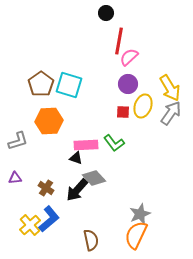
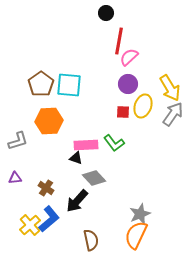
cyan square: rotated 12 degrees counterclockwise
gray arrow: moved 2 px right, 1 px down
black arrow: moved 11 px down
